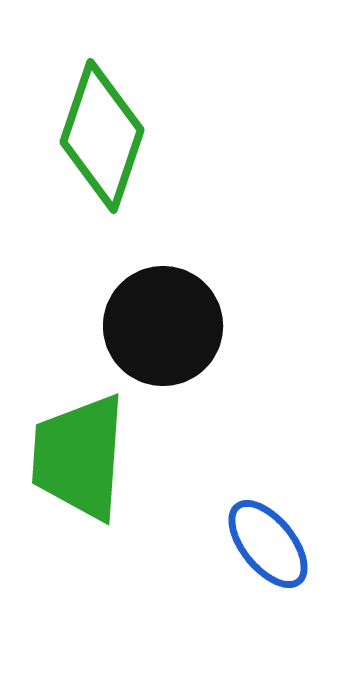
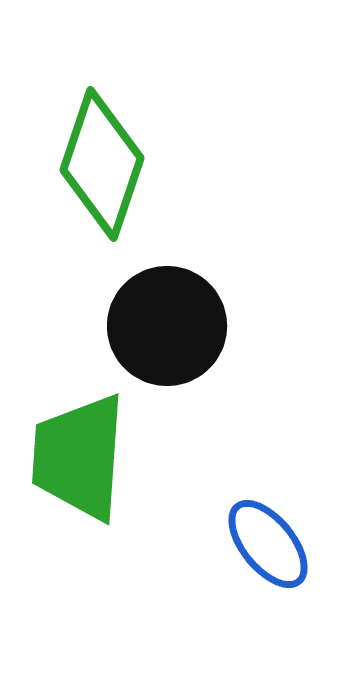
green diamond: moved 28 px down
black circle: moved 4 px right
